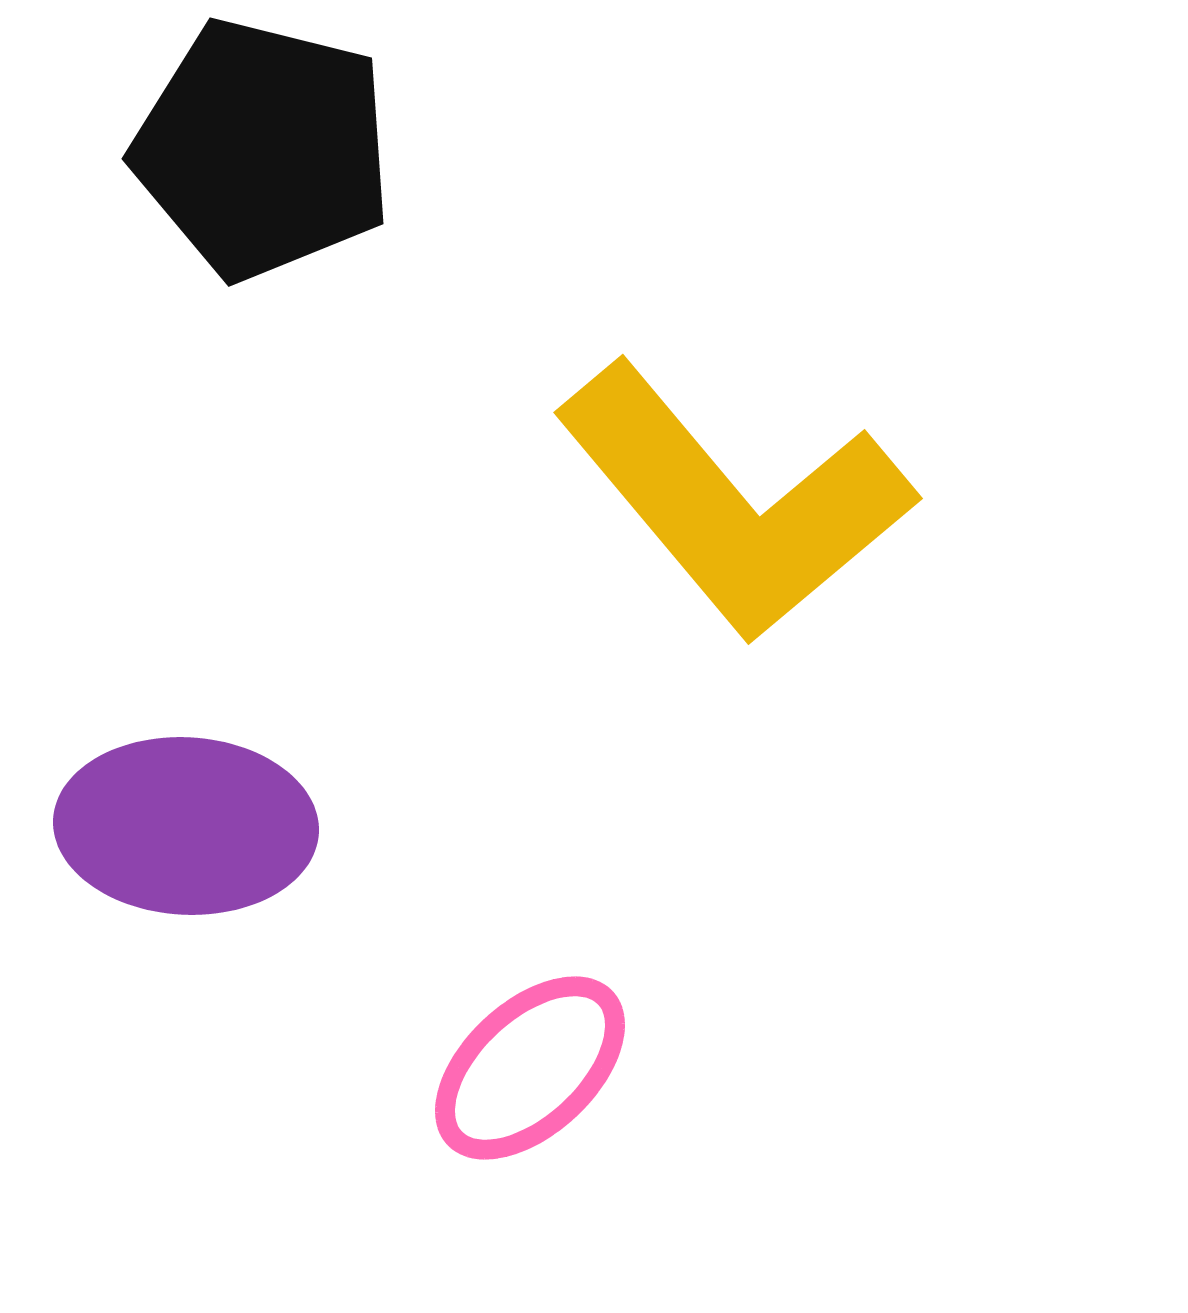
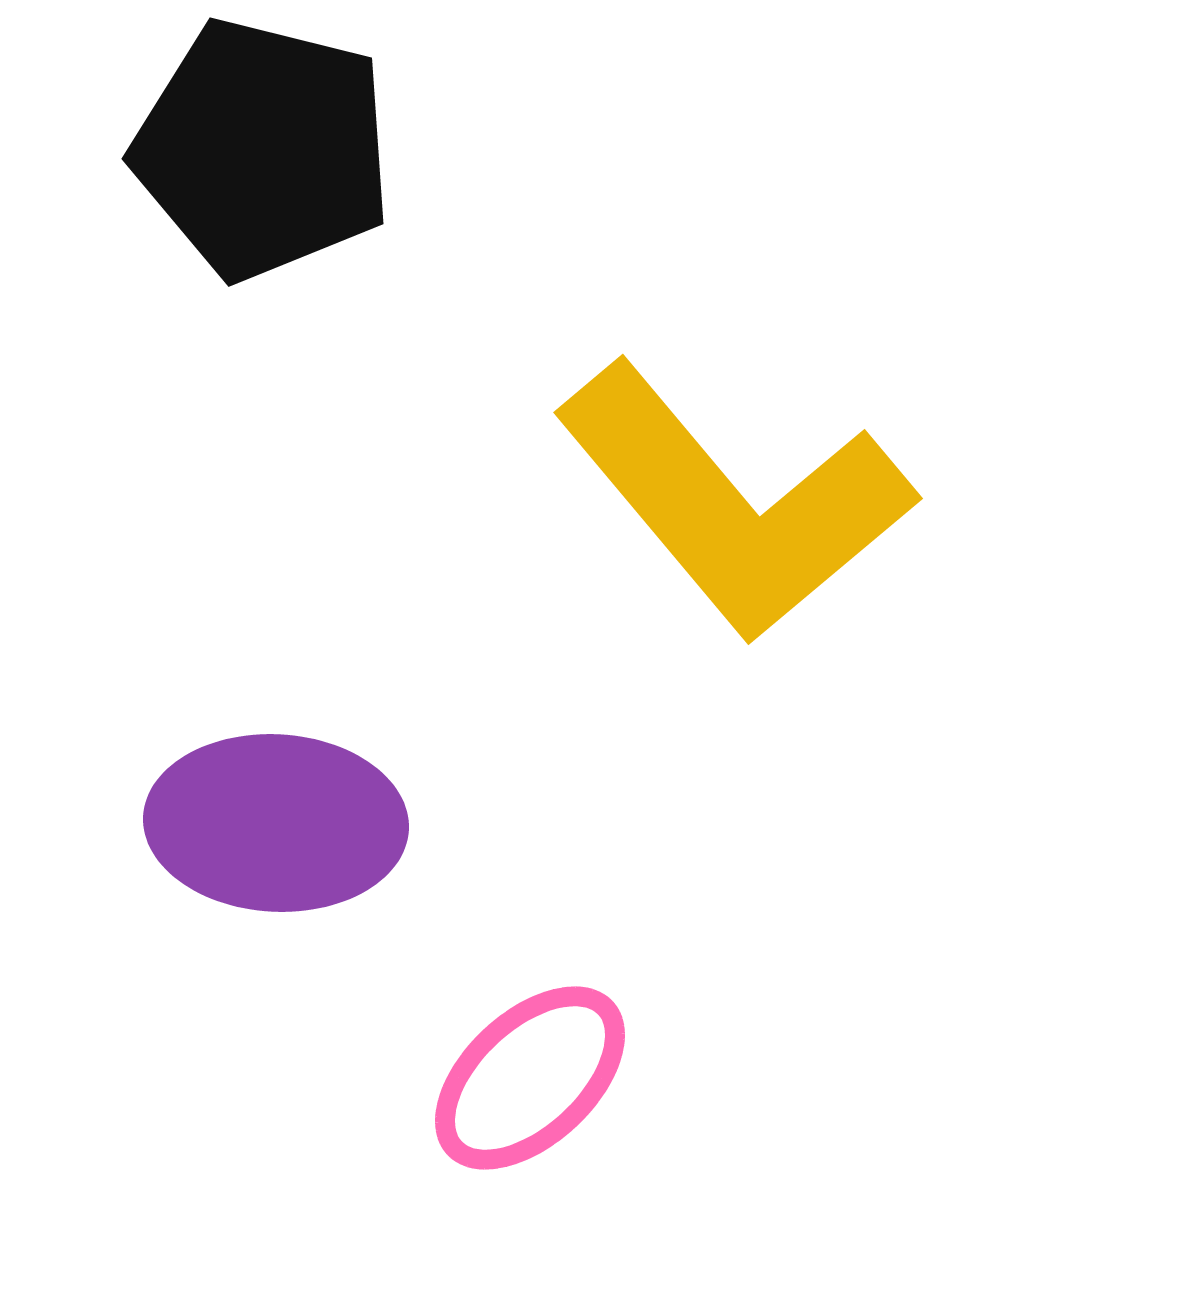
purple ellipse: moved 90 px right, 3 px up
pink ellipse: moved 10 px down
